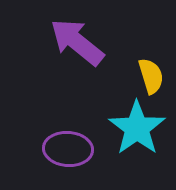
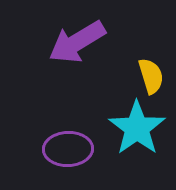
purple arrow: rotated 70 degrees counterclockwise
purple ellipse: rotated 6 degrees counterclockwise
